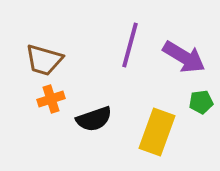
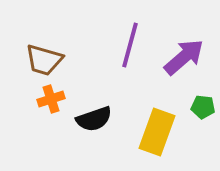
purple arrow: rotated 72 degrees counterclockwise
green pentagon: moved 2 px right, 5 px down; rotated 15 degrees clockwise
